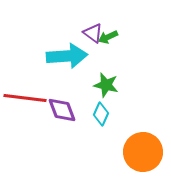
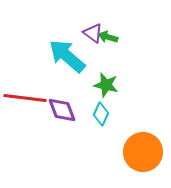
green arrow: rotated 42 degrees clockwise
cyan arrow: rotated 135 degrees counterclockwise
